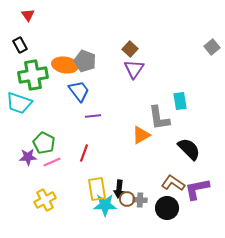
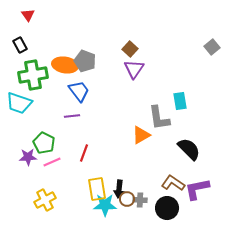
purple line: moved 21 px left
